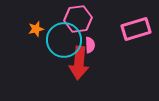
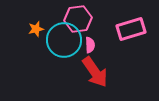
pink rectangle: moved 5 px left
red arrow: moved 16 px right, 9 px down; rotated 40 degrees counterclockwise
